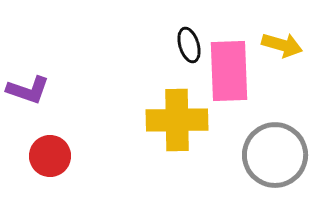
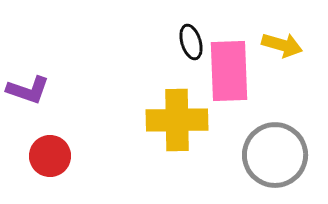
black ellipse: moved 2 px right, 3 px up
